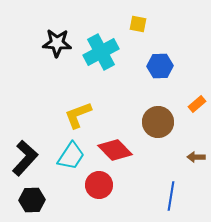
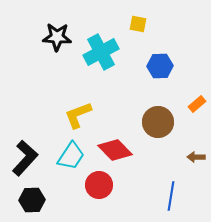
black star: moved 6 px up
